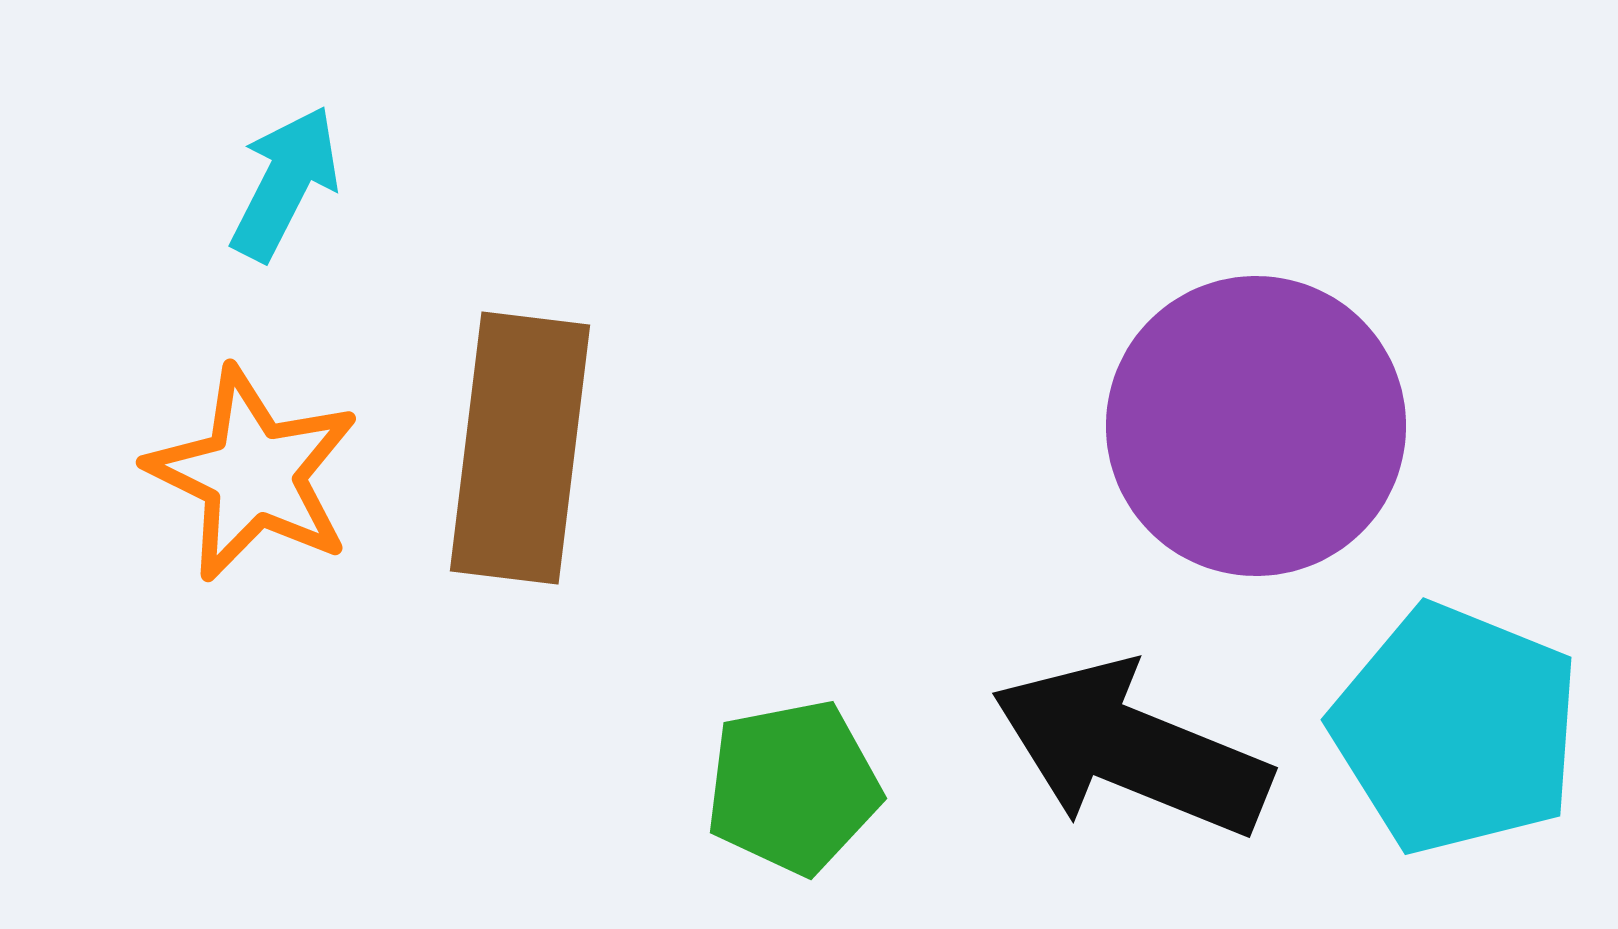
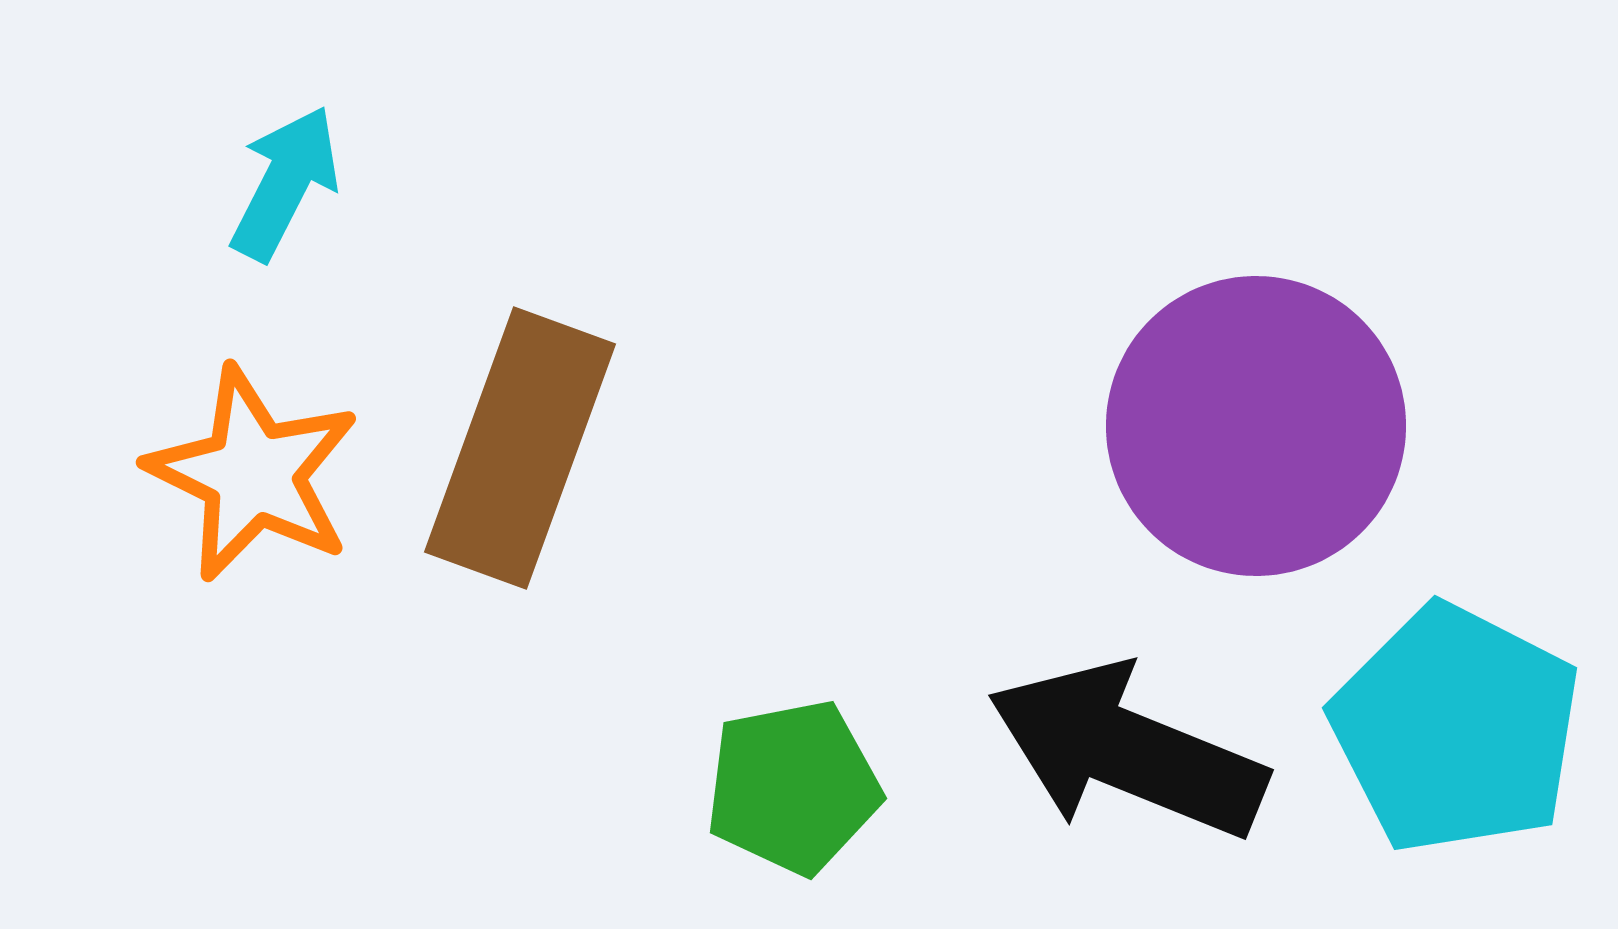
brown rectangle: rotated 13 degrees clockwise
cyan pentagon: rotated 5 degrees clockwise
black arrow: moved 4 px left, 2 px down
